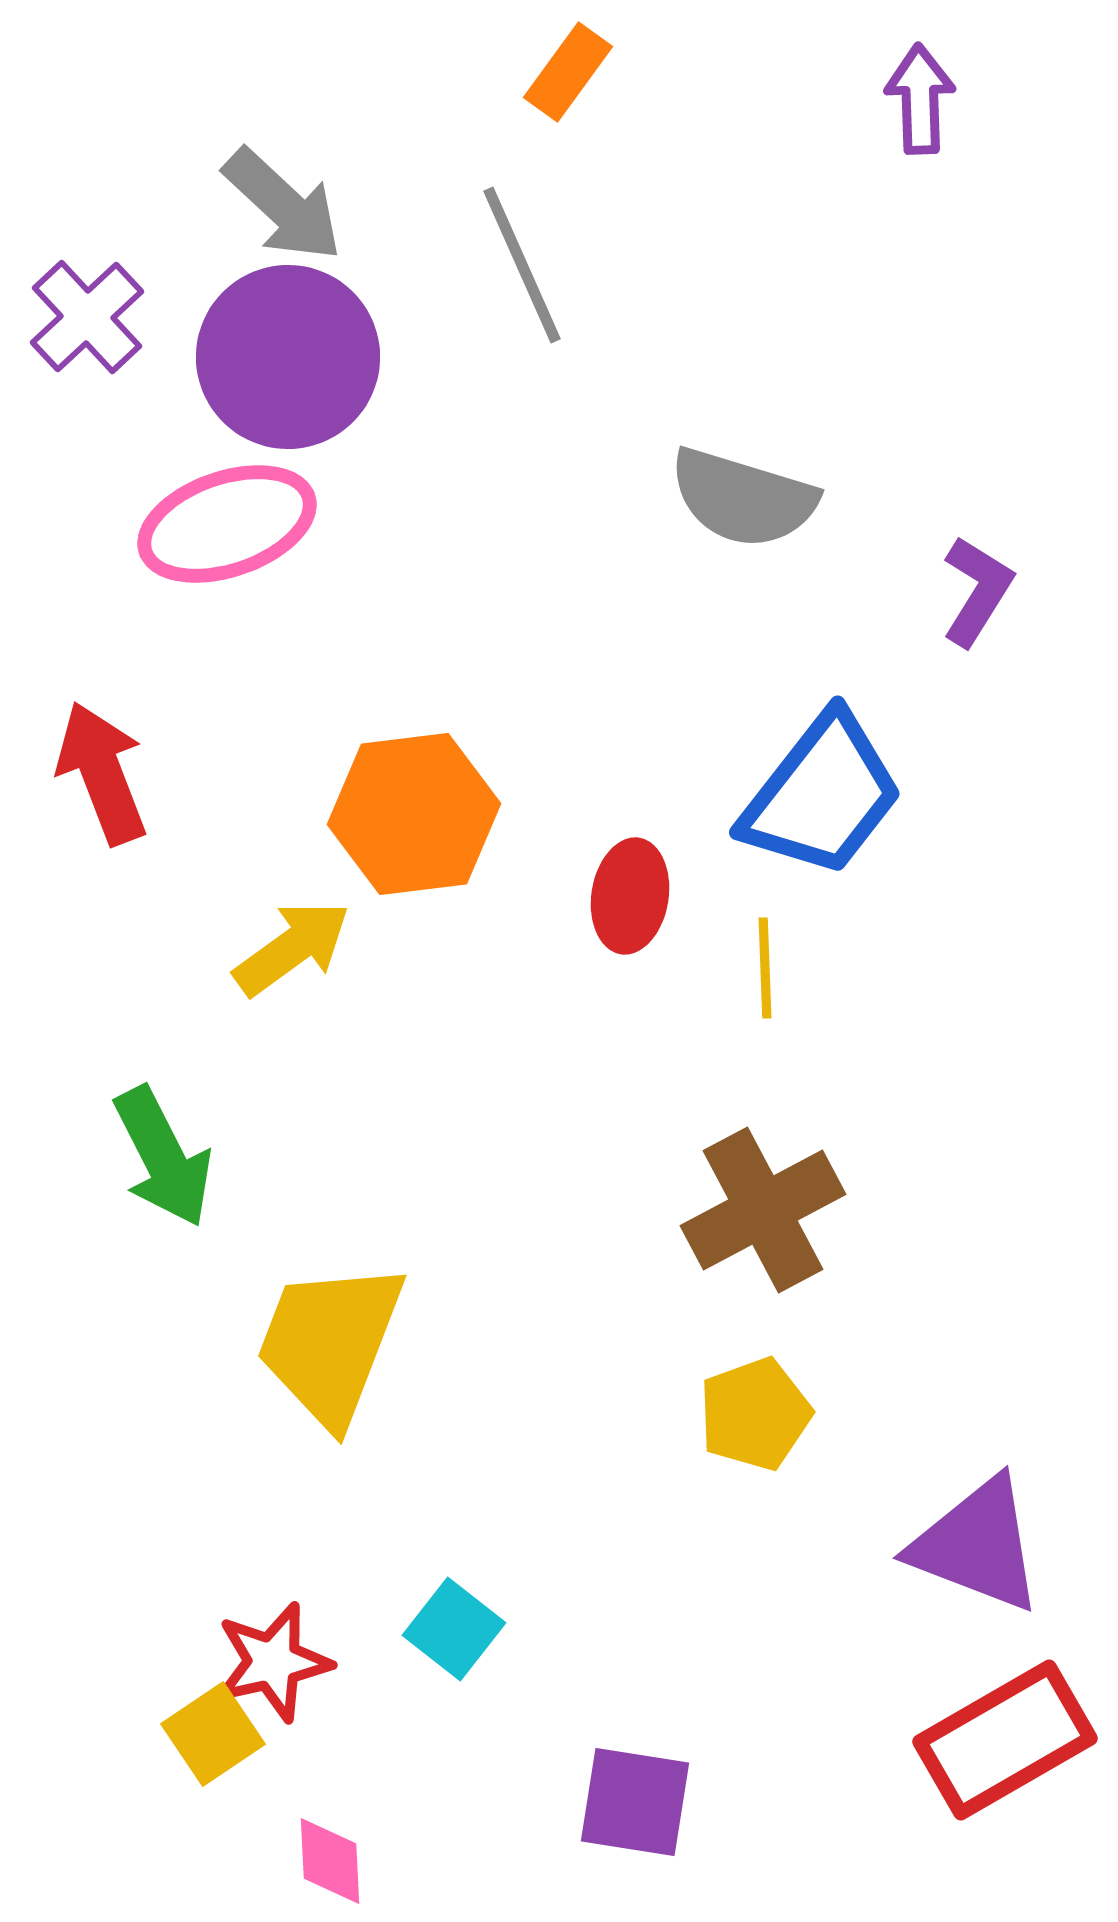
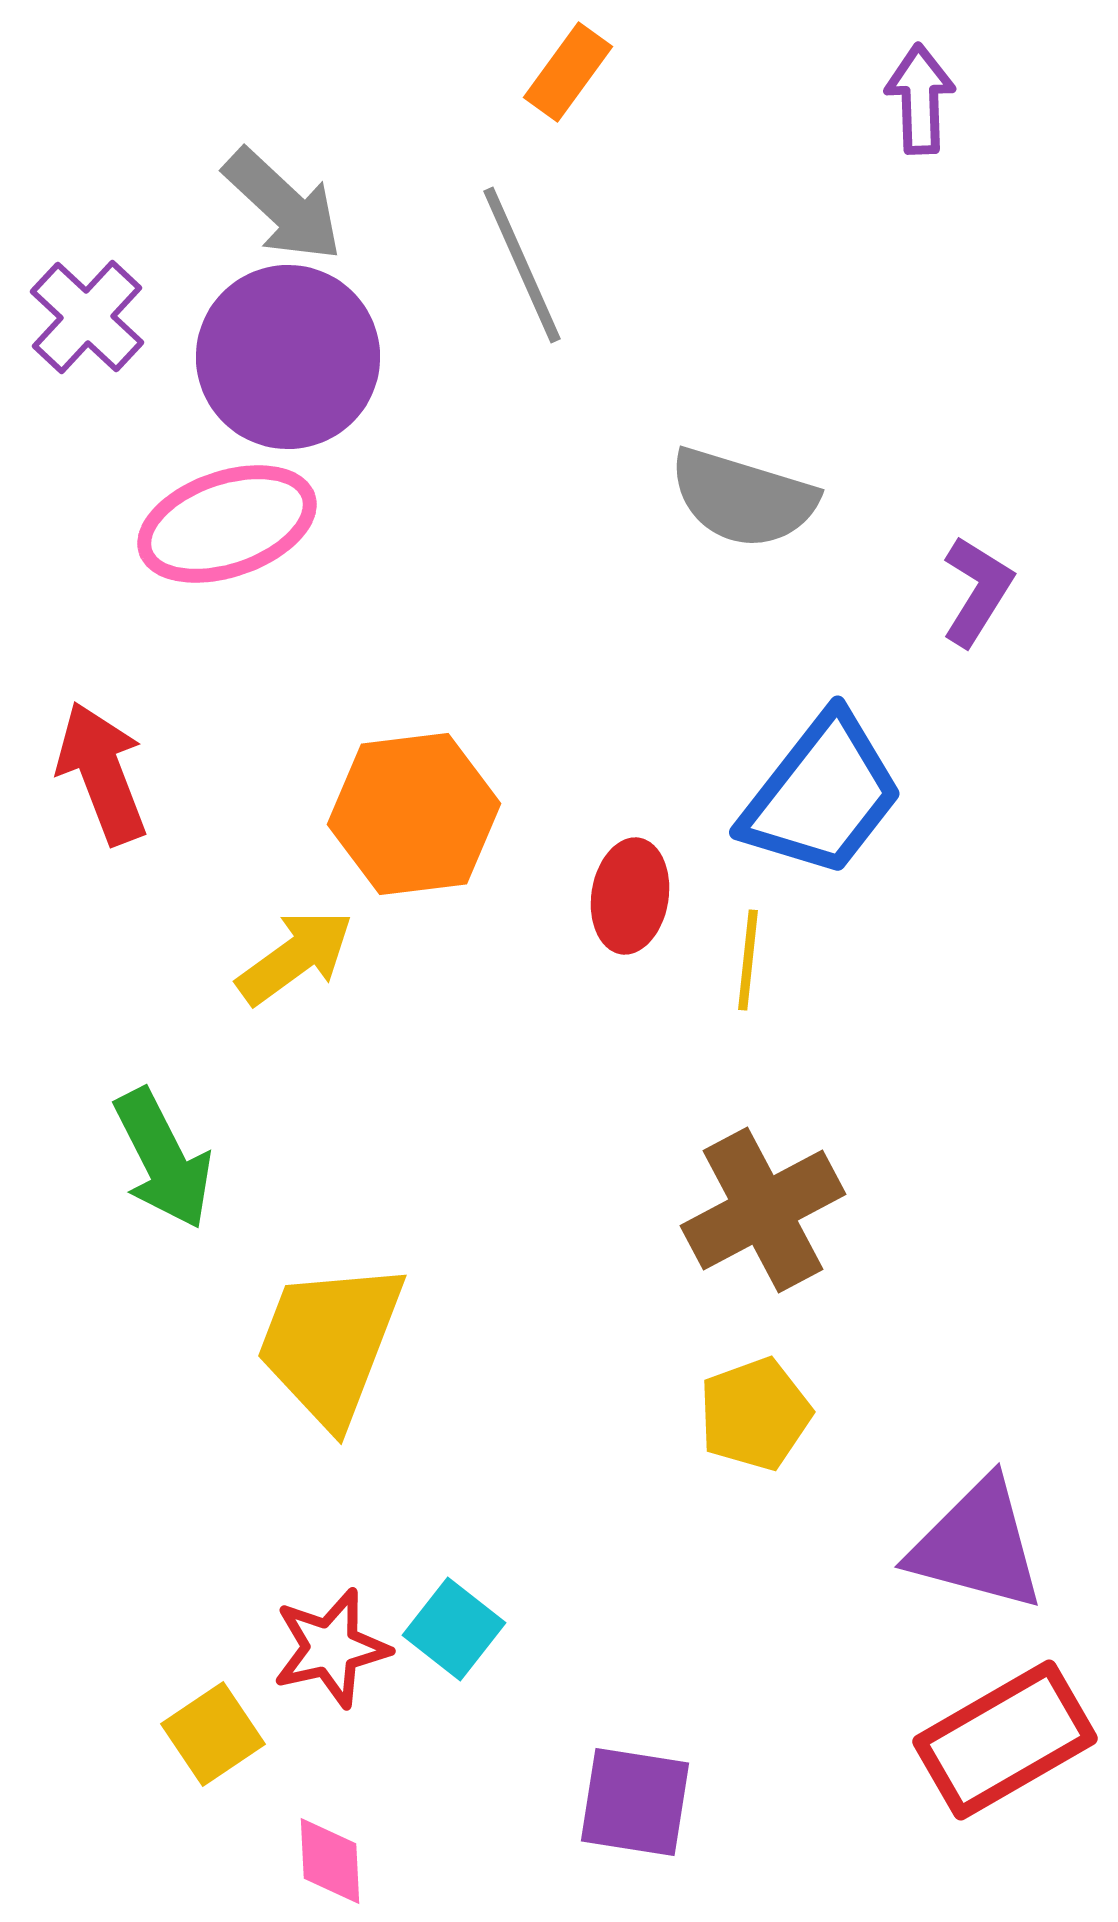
purple cross: rotated 4 degrees counterclockwise
yellow arrow: moved 3 px right, 9 px down
yellow line: moved 17 px left, 8 px up; rotated 8 degrees clockwise
green arrow: moved 2 px down
purple triangle: rotated 6 degrees counterclockwise
red star: moved 58 px right, 14 px up
